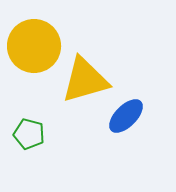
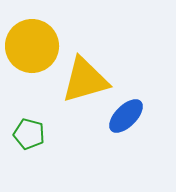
yellow circle: moved 2 px left
